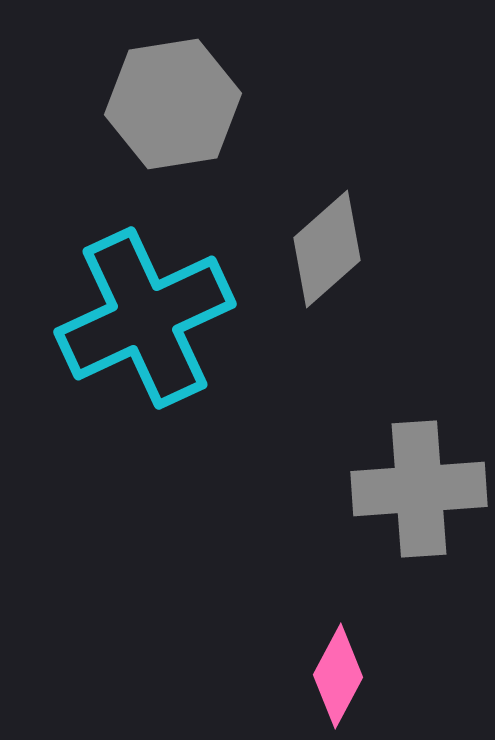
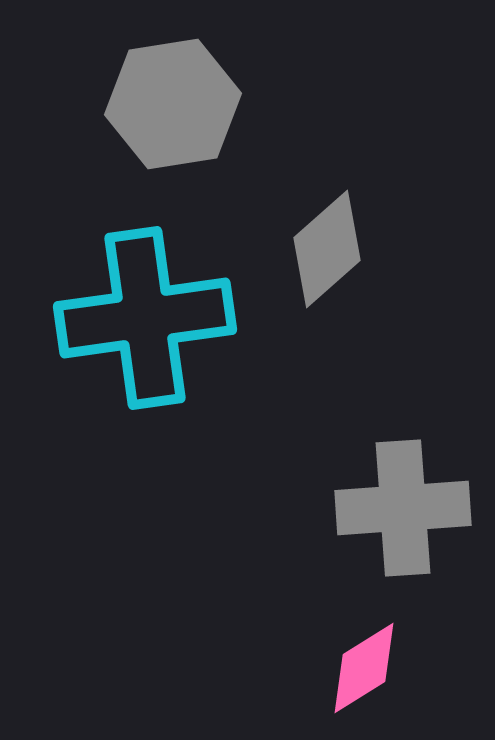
cyan cross: rotated 17 degrees clockwise
gray cross: moved 16 px left, 19 px down
pink diamond: moved 26 px right, 8 px up; rotated 30 degrees clockwise
